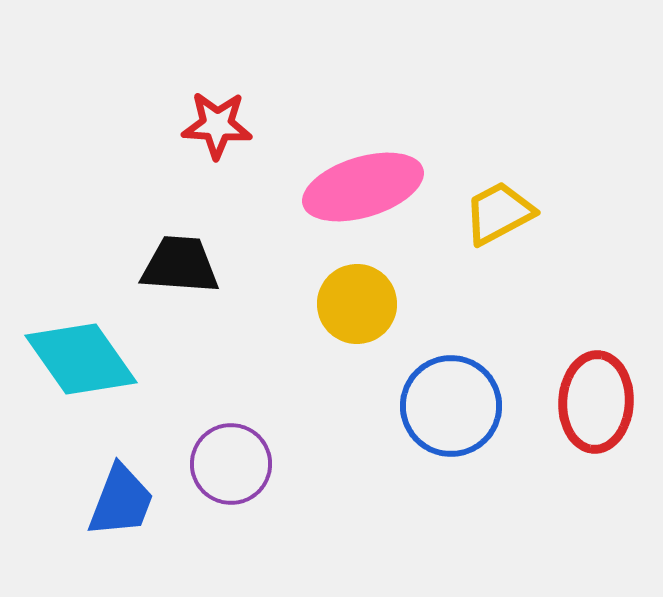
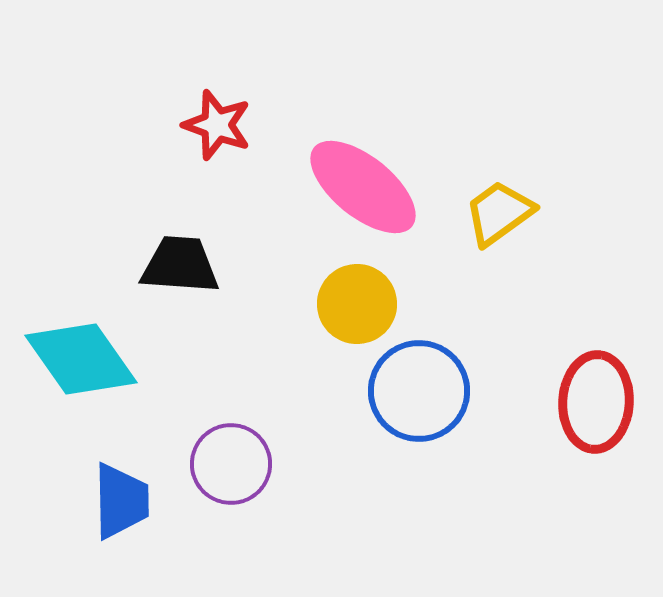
red star: rotated 16 degrees clockwise
pink ellipse: rotated 56 degrees clockwise
yellow trapezoid: rotated 8 degrees counterclockwise
blue circle: moved 32 px left, 15 px up
blue trapezoid: rotated 22 degrees counterclockwise
